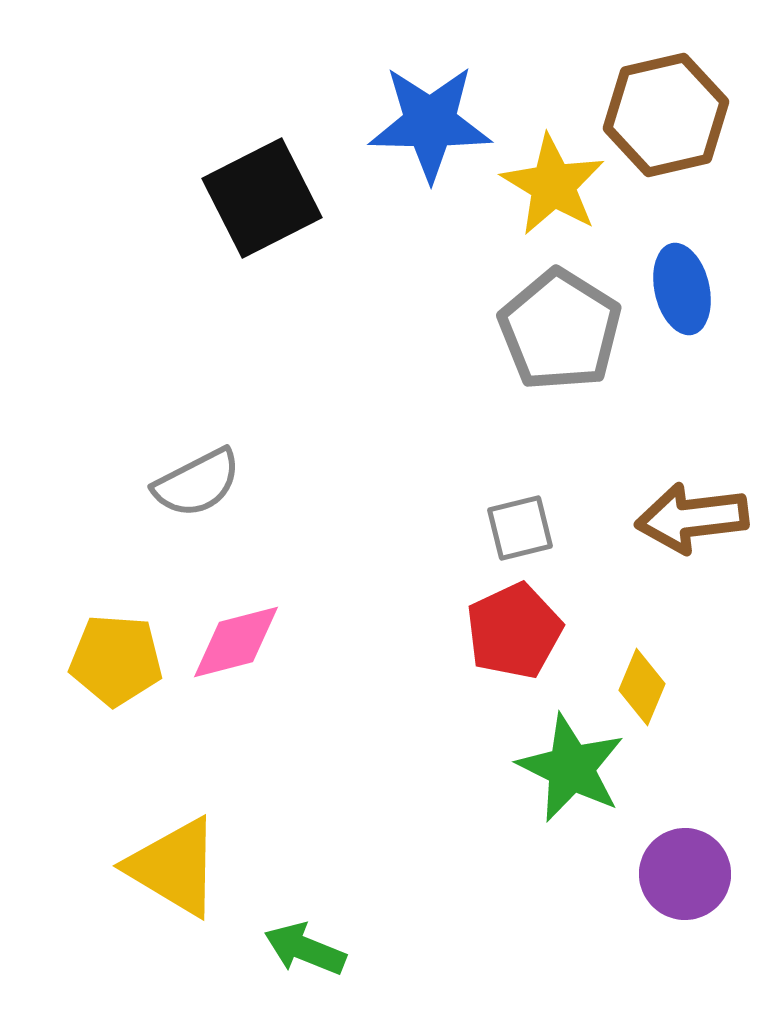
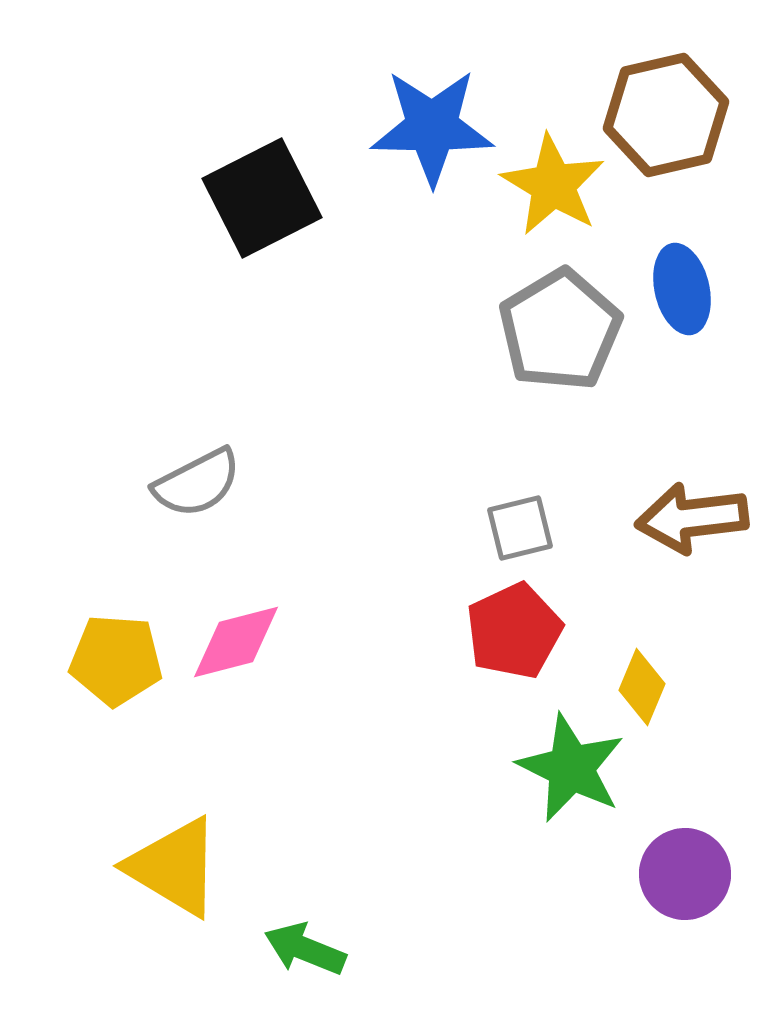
blue star: moved 2 px right, 4 px down
gray pentagon: rotated 9 degrees clockwise
